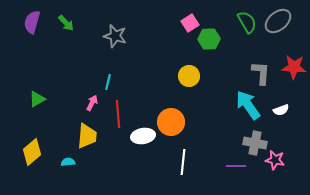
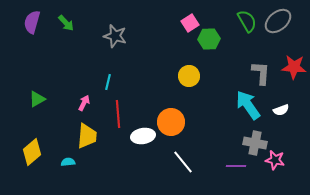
green semicircle: moved 1 px up
pink arrow: moved 8 px left
white line: rotated 45 degrees counterclockwise
